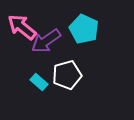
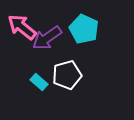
purple arrow: moved 1 px right, 3 px up
